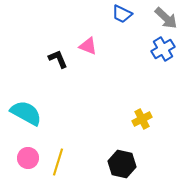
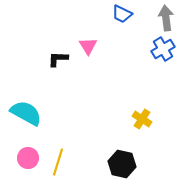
gray arrow: rotated 140 degrees counterclockwise
pink triangle: rotated 36 degrees clockwise
black L-shape: rotated 65 degrees counterclockwise
yellow cross: rotated 30 degrees counterclockwise
